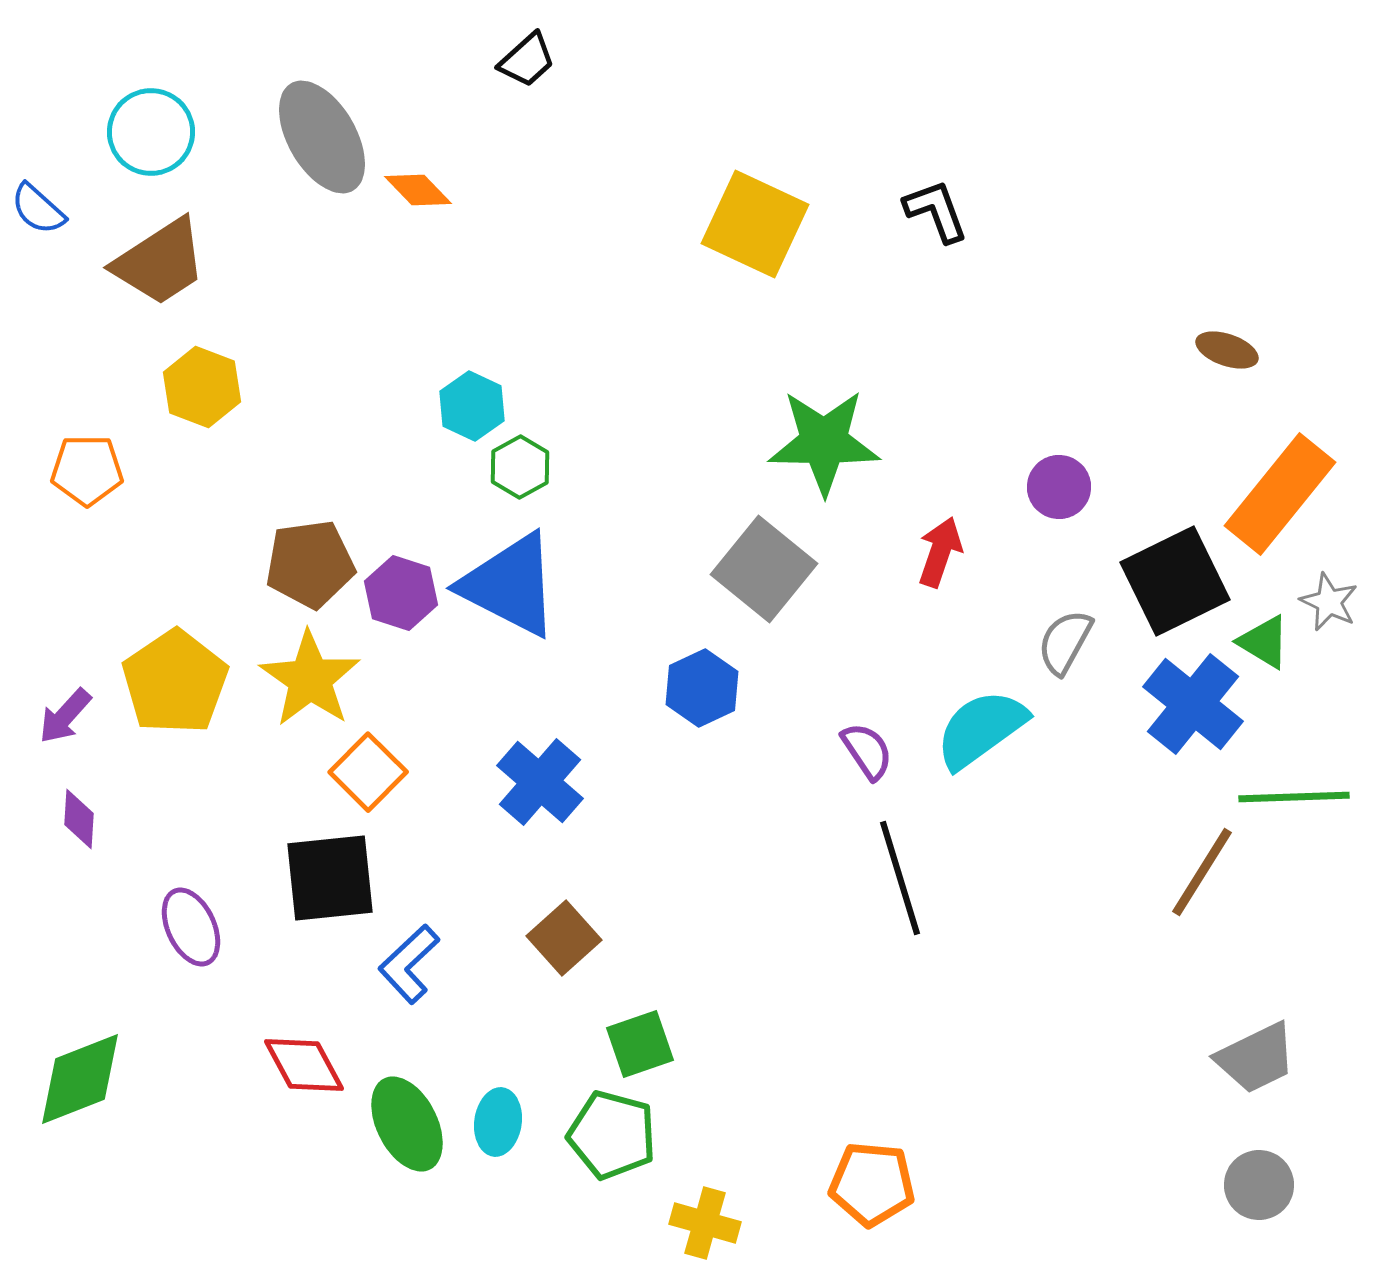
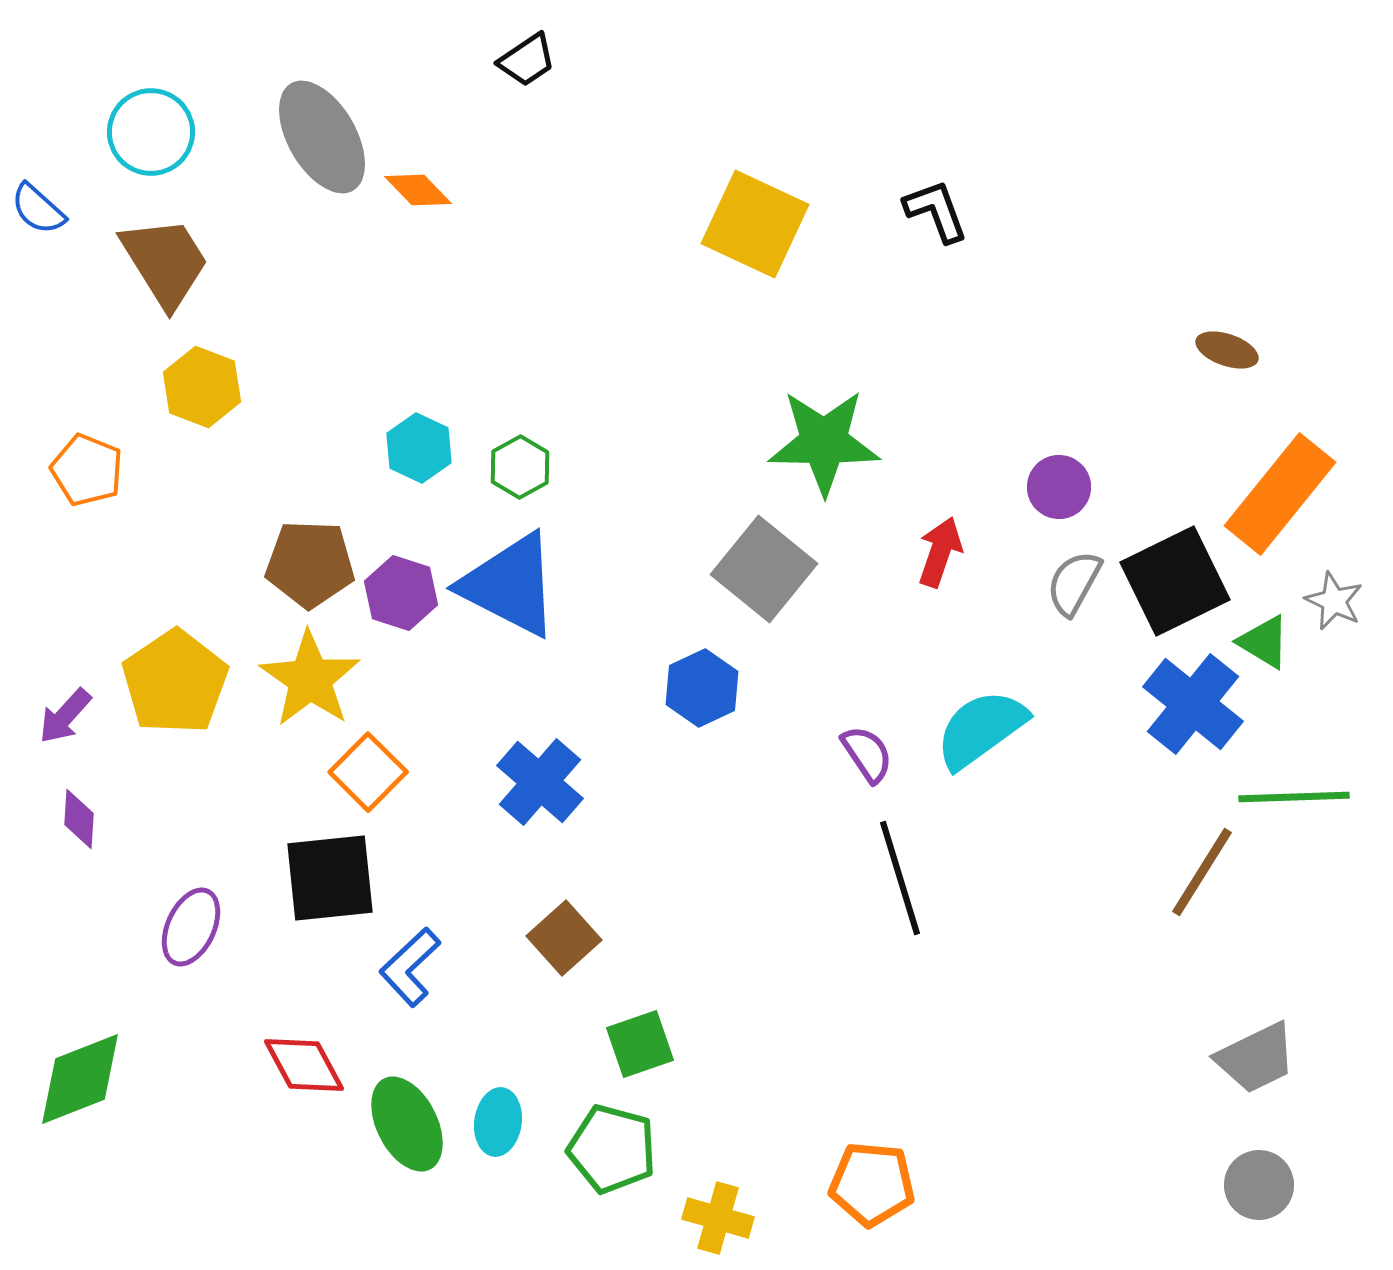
black trapezoid at (527, 60): rotated 8 degrees clockwise
brown trapezoid at (160, 262): moved 5 px right; rotated 89 degrees counterclockwise
cyan hexagon at (472, 406): moved 53 px left, 42 px down
orange pentagon at (87, 470): rotated 22 degrees clockwise
brown pentagon at (310, 564): rotated 10 degrees clockwise
gray star at (1329, 602): moved 5 px right, 1 px up
gray semicircle at (1065, 642): moved 9 px right, 59 px up
purple semicircle at (867, 751): moved 3 px down
purple ellipse at (191, 927): rotated 50 degrees clockwise
blue L-shape at (409, 964): moved 1 px right, 3 px down
green pentagon at (612, 1135): moved 14 px down
yellow cross at (705, 1223): moved 13 px right, 5 px up
